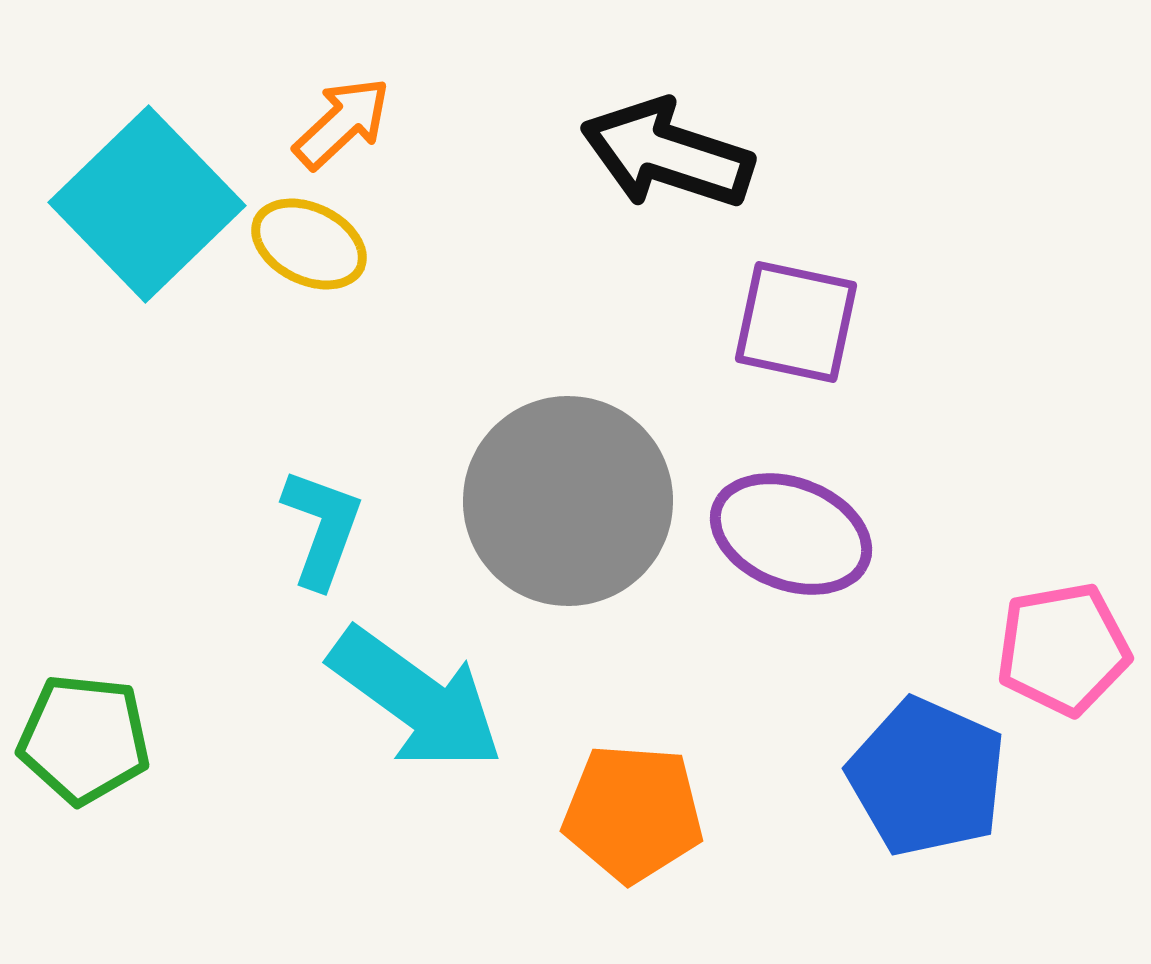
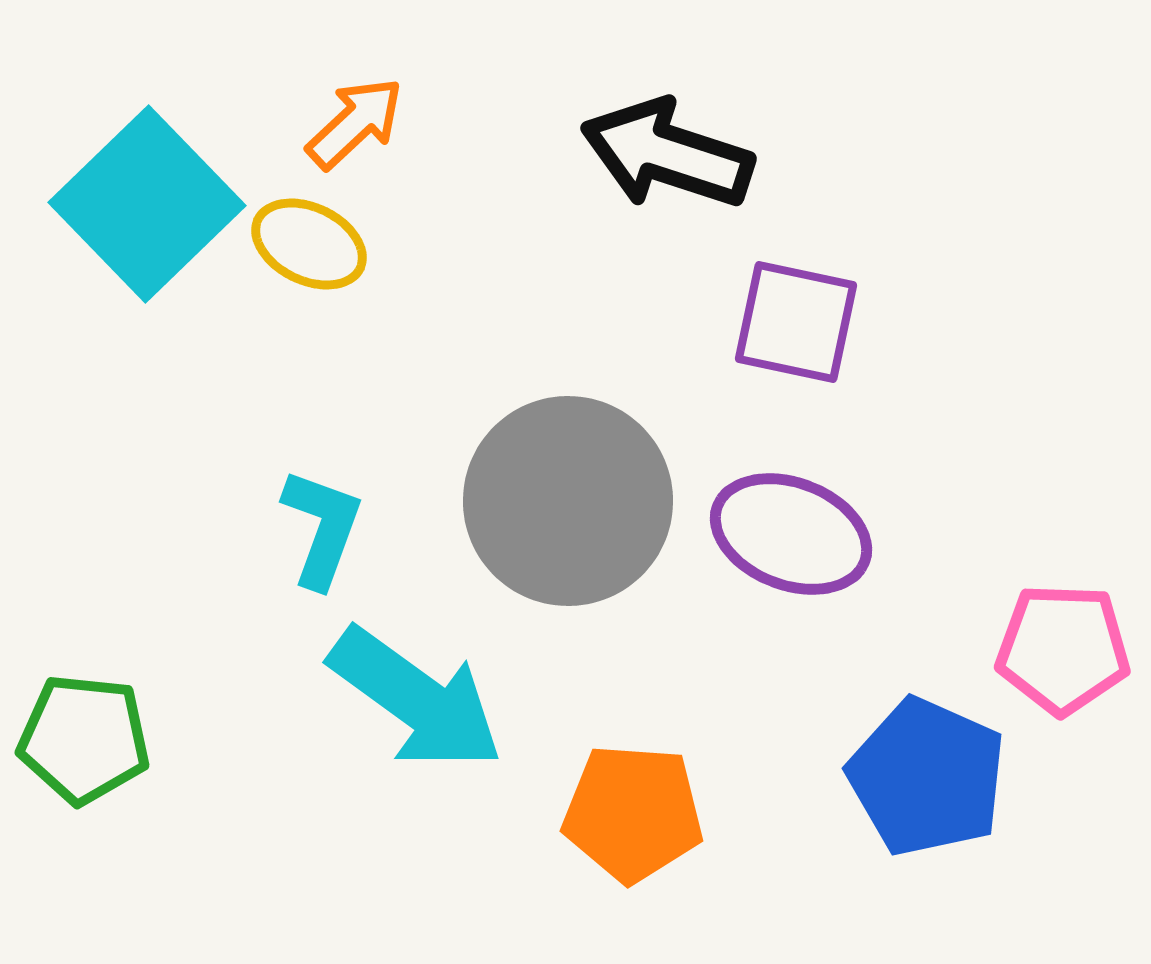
orange arrow: moved 13 px right
pink pentagon: rotated 12 degrees clockwise
